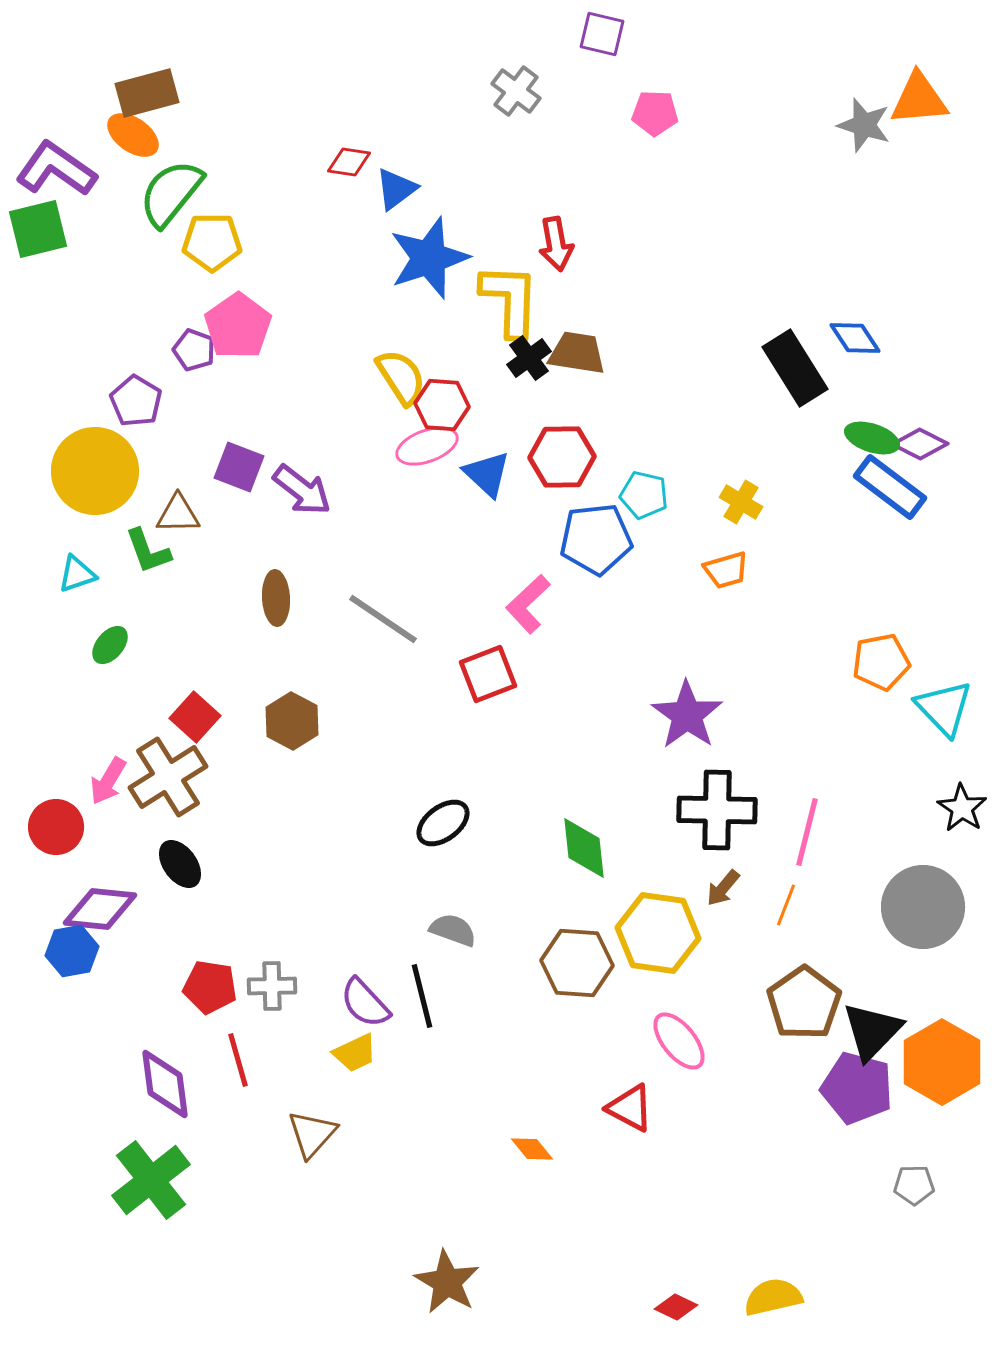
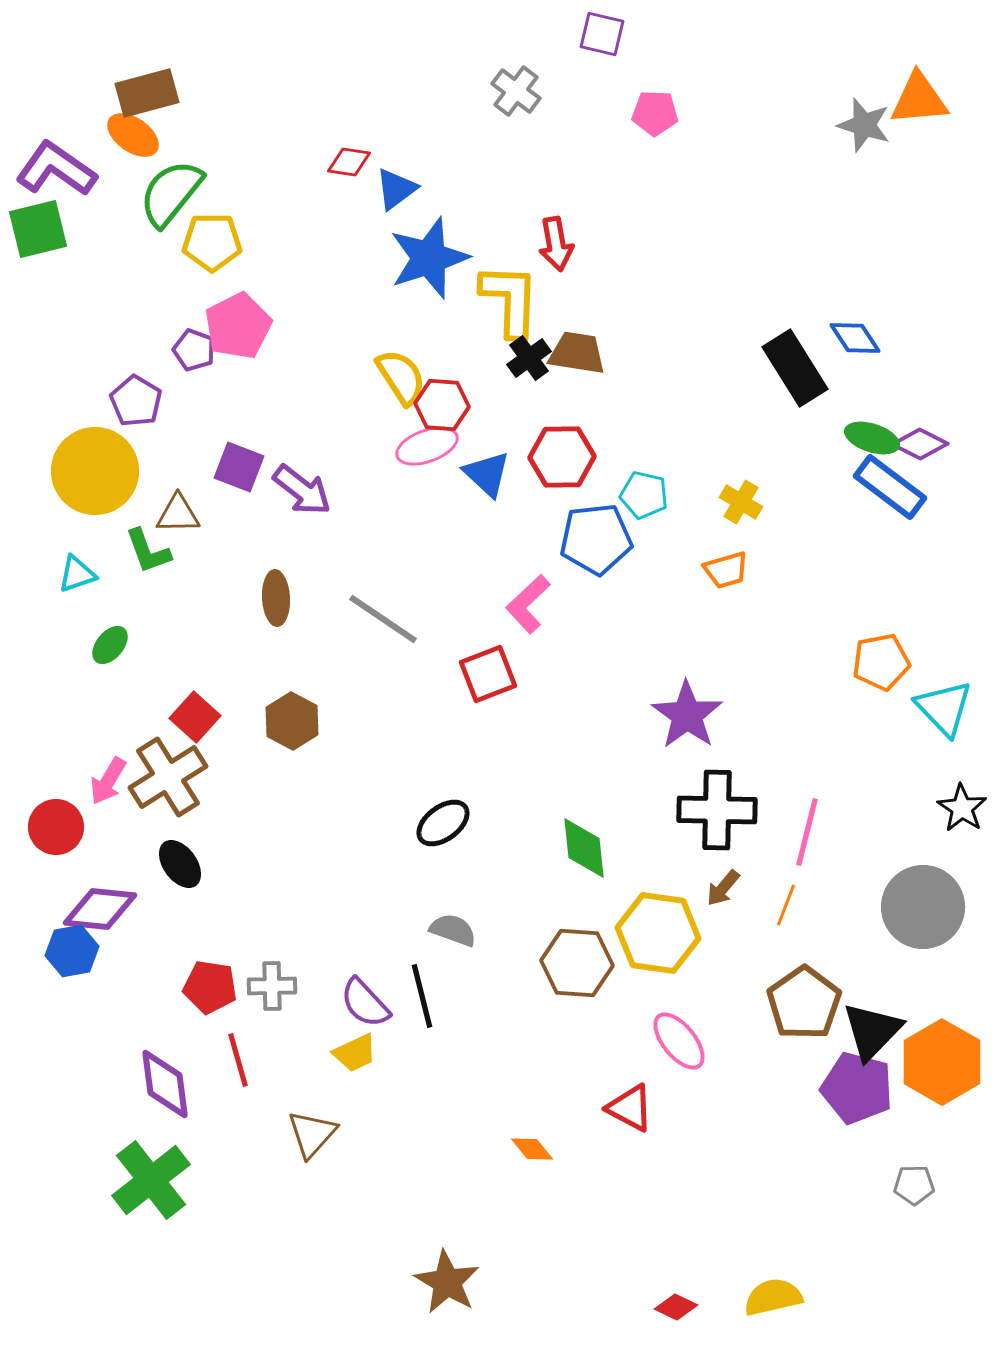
pink pentagon at (238, 326): rotated 8 degrees clockwise
